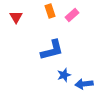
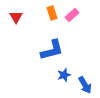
orange rectangle: moved 2 px right, 2 px down
blue arrow: moved 1 px right, 1 px down; rotated 114 degrees counterclockwise
